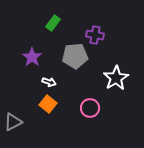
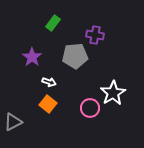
white star: moved 3 px left, 15 px down
